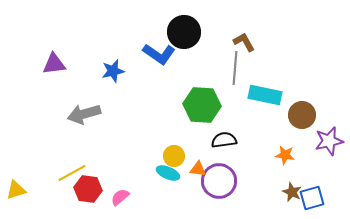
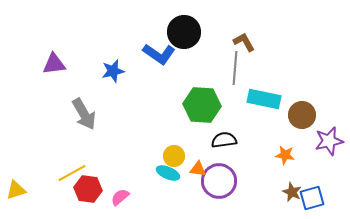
cyan rectangle: moved 1 px left, 4 px down
gray arrow: rotated 104 degrees counterclockwise
